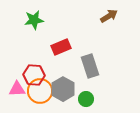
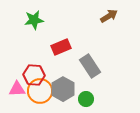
gray rectangle: rotated 15 degrees counterclockwise
